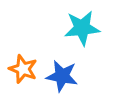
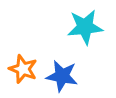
cyan star: moved 3 px right, 1 px up
